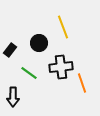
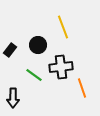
black circle: moved 1 px left, 2 px down
green line: moved 5 px right, 2 px down
orange line: moved 5 px down
black arrow: moved 1 px down
